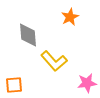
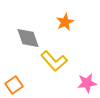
orange star: moved 5 px left, 5 px down
gray diamond: moved 3 px down; rotated 15 degrees counterclockwise
orange square: rotated 30 degrees counterclockwise
